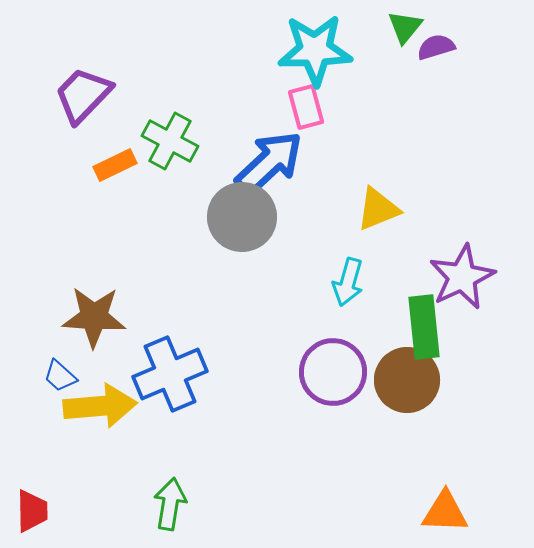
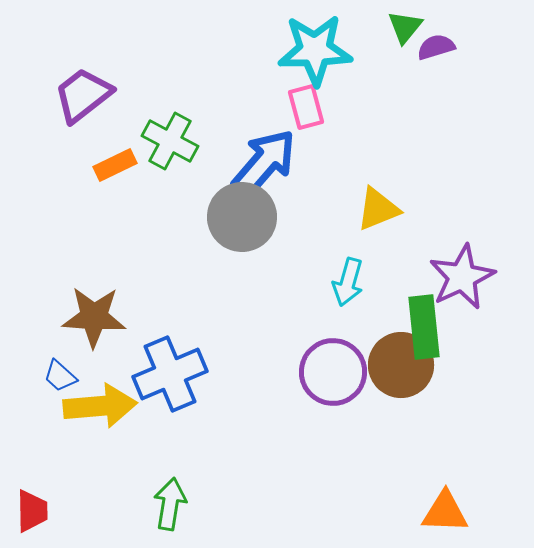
purple trapezoid: rotated 8 degrees clockwise
blue arrow: moved 5 px left; rotated 6 degrees counterclockwise
brown circle: moved 6 px left, 15 px up
